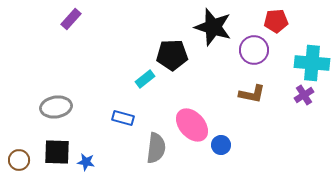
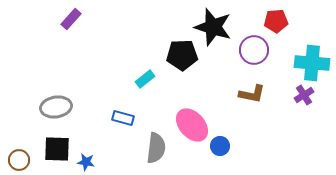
black pentagon: moved 10 px right
blue circle: moved 1 px left, 1 px down
black square: moved 3 px up
